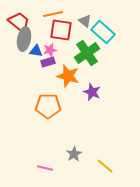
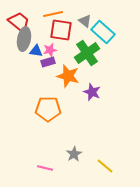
orange pentagon: moved 3 px down
